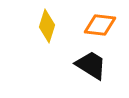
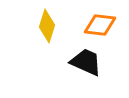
black trapezoid: moved 5 px left, 3 px up; rotated 8 degrees counterclockwise
